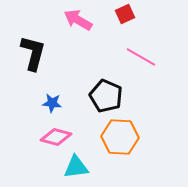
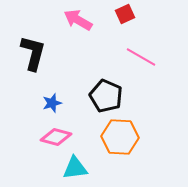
blue star: rotated 24 degrees counterclockwise
cyan triangle: moved 1 px left, 1 px down
